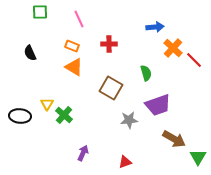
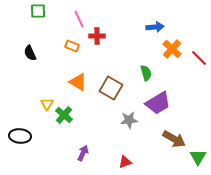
green square: moved 2 px left, 1 px up
red cross: moved 12 px left, 8 px up
orange cross: moved 1 px left, 1 px down
red line: moved 5 px right, 2 px up
orange triangle: moved 4 px right, 15 px down
purple trapezoid: moved 2 px up; rotated 12 degrees counterclockwise
black ellipse: moved 20 px down
